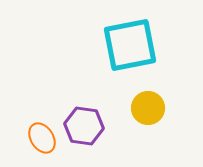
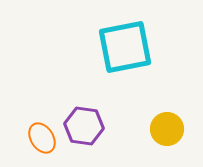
cyan square: moved 5 px left, 2 px down
yellow circle: moved 19 px right, 21 px down
